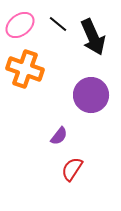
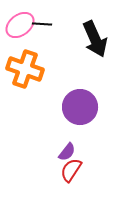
black line: moved 16 px left; rotated 36 degrees counterclockwise
black arrow: moved 2 px right, 2 px down
purple circle: moved 11 px left, 12 px down
purple semicircle: moved 8 px right, 16 px down
red semicircle: moved 1 px left, 1 px down
